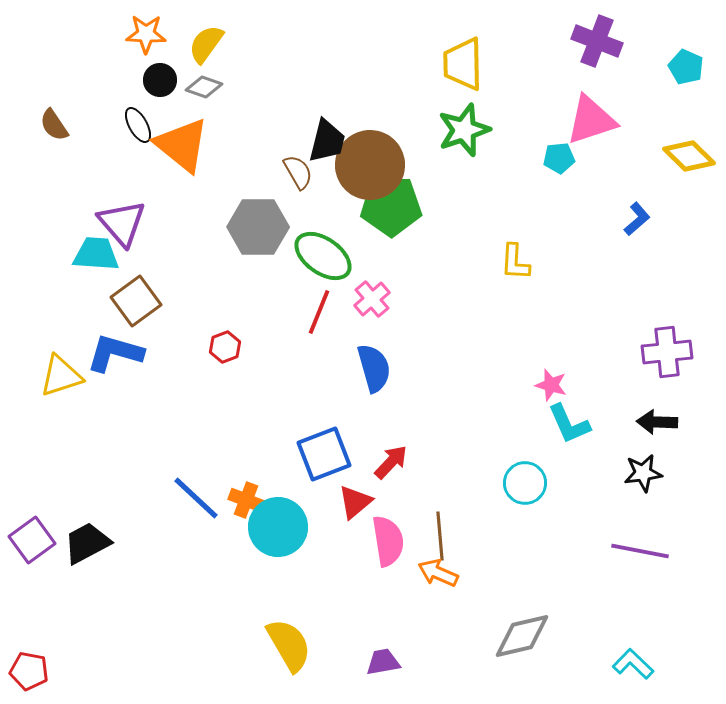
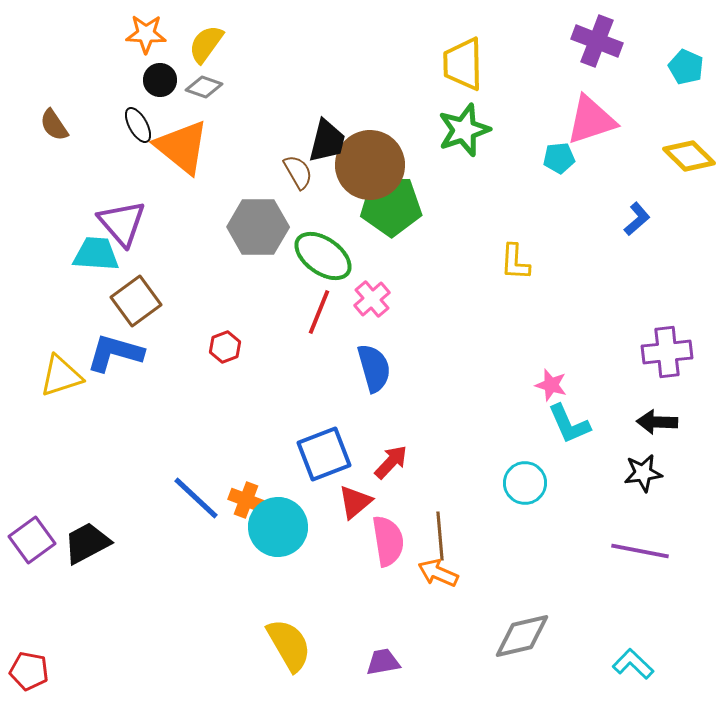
orange triangle at (182, 145): moved 2 px down
